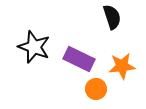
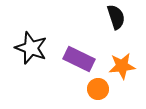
black semicircle: moved 4 px right
black star: moved 3 px left, 1 px down
orange circle: moved 2 px right
